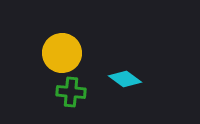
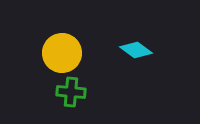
cyan diamond: moved 11 px right, 29 px up
